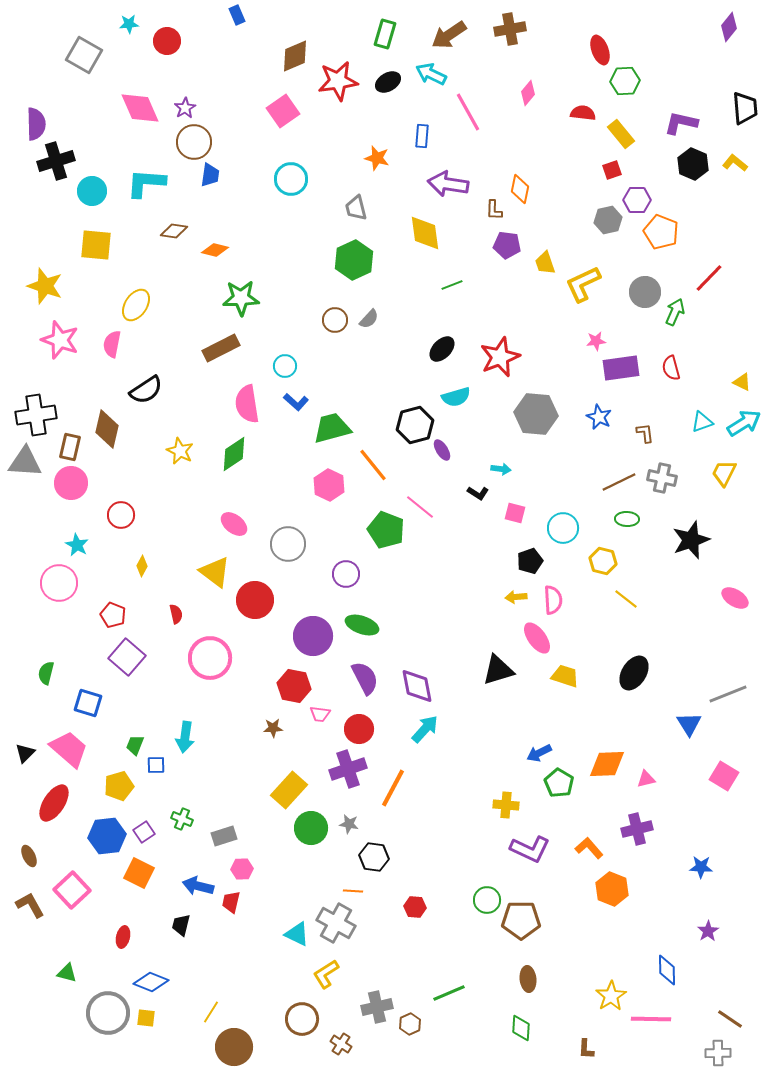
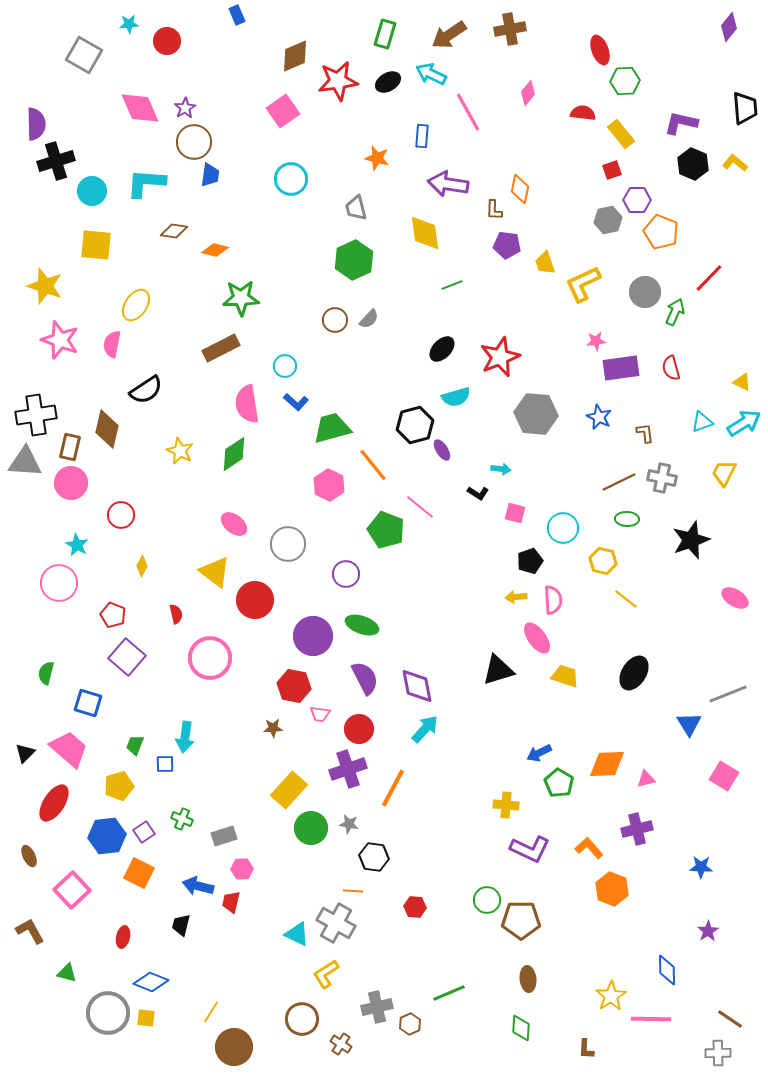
blue square at (156, 765): moved 9 px right, 1 px up
brown L-shape at (30, 905): moved 26 px down
